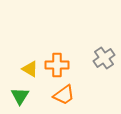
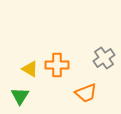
orange trapezoid: moved 22 px right, 2 px up; rotated 15 degrees clockwise
